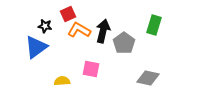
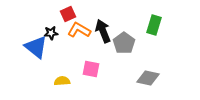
black star: moved 6 px right, 7 px down; rotated 16 degrees counterclockwise
black arrow: rotated 35 degrees counterclockwise
blue triangle: rotated 45 degrees counterclockwise
